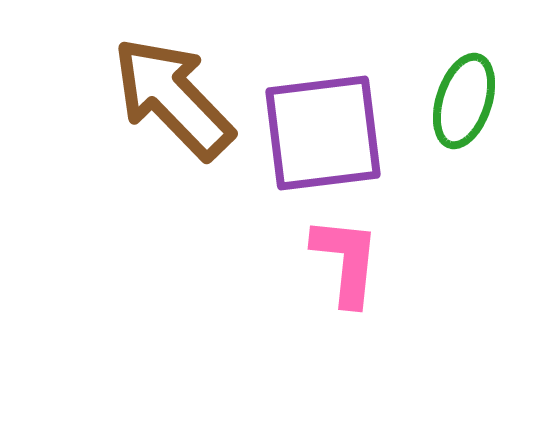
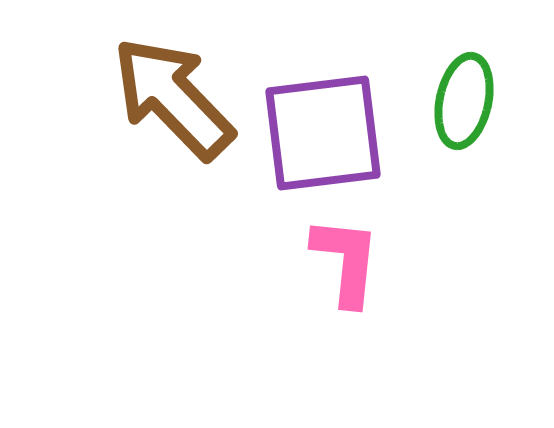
green ellipse: rotated 6 degrees counterclockwise
